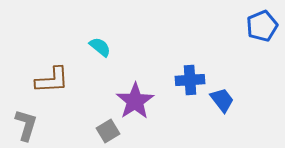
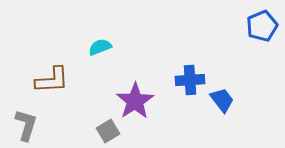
cyan semicircle: rotated 60 degrees counterclockwise
